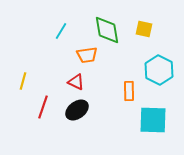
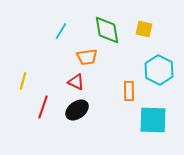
orange trapezoid: moved 2 px down
